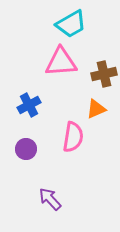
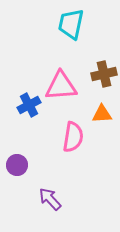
cyan trapezoid: rotated 132 degrees clockwise
pink triangle: moved 24 px down
orange triangle: moved 6 px right, 5 px down; rotated 20 degrees clockwise
purple circle: moved 9 px left, 16 px down
